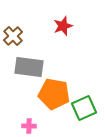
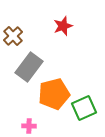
gray rectangle: rotated 60 degrees counterclockwise
orange pentagon: rotated 24 degrees counterclockwise
